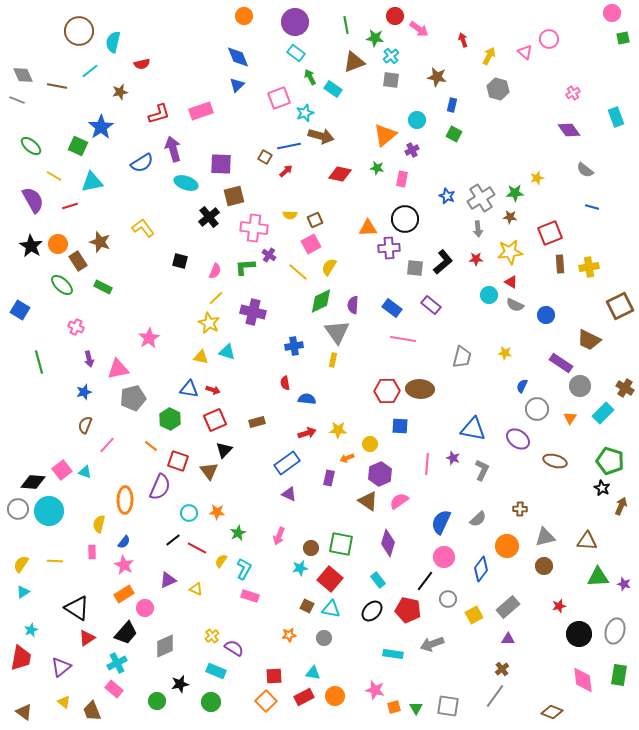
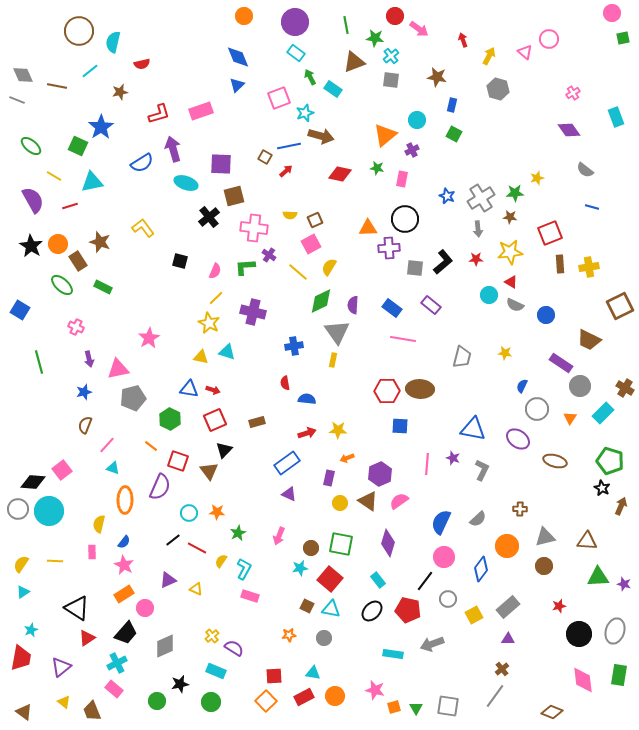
yellow circle at (370, 444): moved 30 px left, 59 px down
cyan triangle at (85, 472): moved 28 px right, 4 px up
